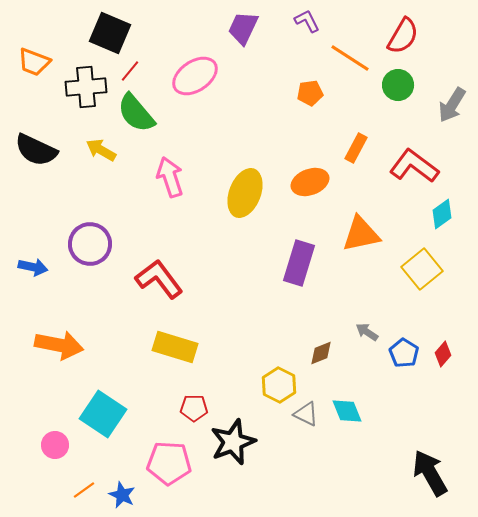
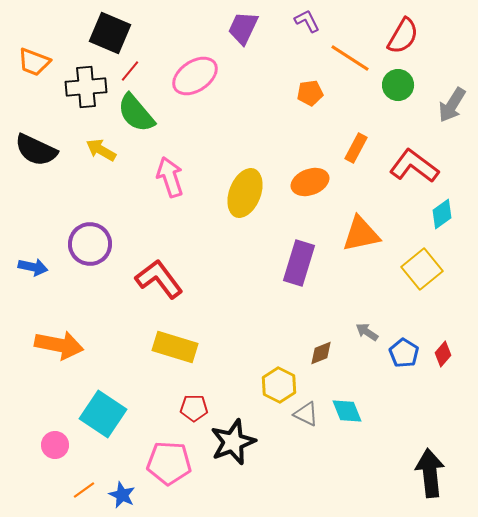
black arrow at (430, 473): rotated 24 degrees clockwise
